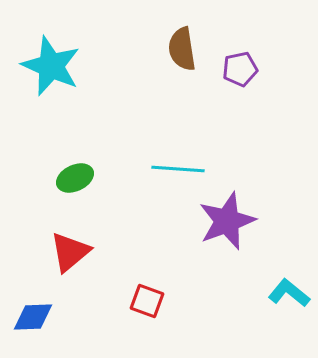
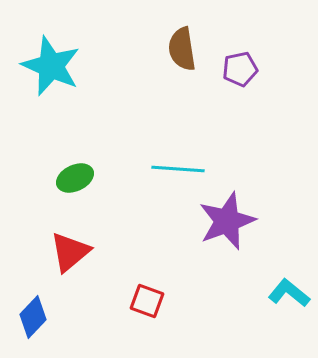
blue diamond: rotated 45 degrees counterclockwise
